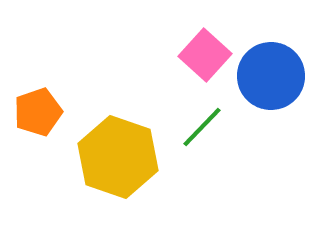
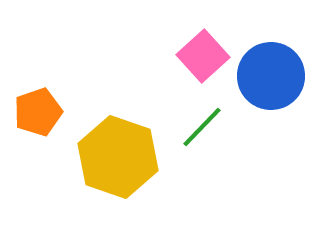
pink square: moved 2 px left, 1 px down; rotated 6 degrees clockwise
